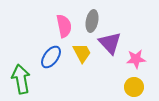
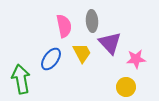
gray ellipse: rotated 15 degrees counterclockwise
blue ellipse: moved 2 px down
yellow circle: moved 8 px left
